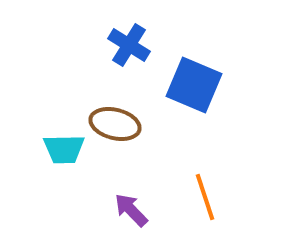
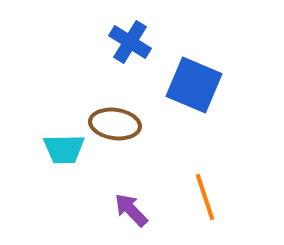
blue cross: moved 1 px right, 3 px up
brown ellipse: rotated 6 degrees counterclockwise
